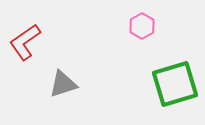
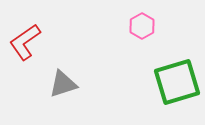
green square: moved 2 px right, 2 px up
